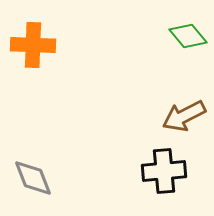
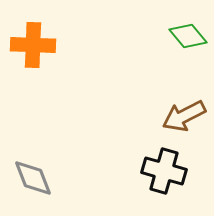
black cross: rotated 21 degrees clockwise
